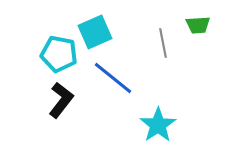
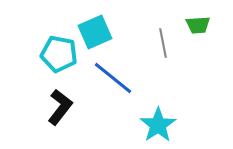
black L-shape: moved 1 px left, 7 px down
